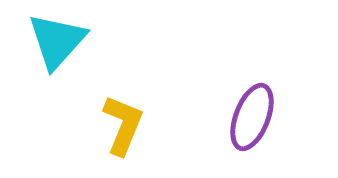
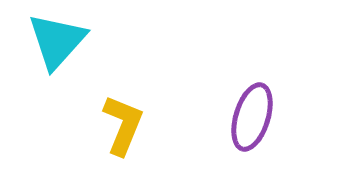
purple ellipse: rotated 4 degrees counterclockwise
